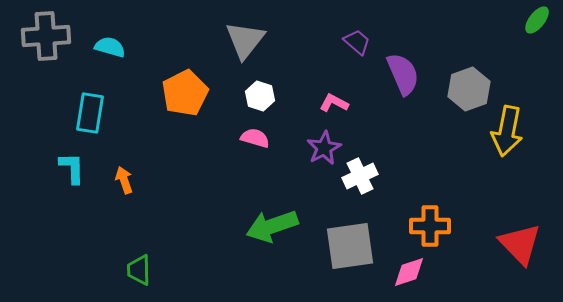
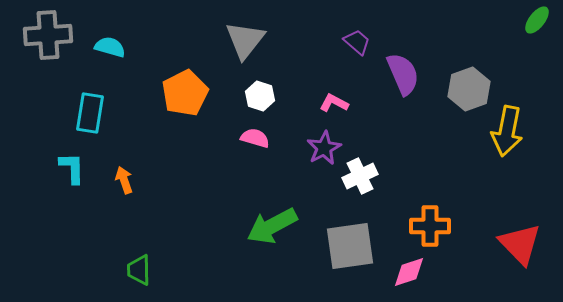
gray cross: moved 2 px right, 1 px up
green arrow: rotated 9 degrees counterclockwise
